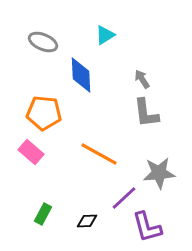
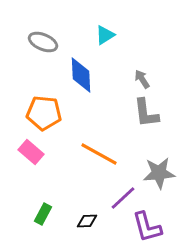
purple line: moved 1 px left
